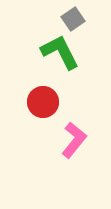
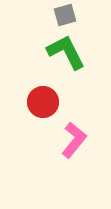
gray square: moved 8 px left, 4 px up; rotated 20 degrees clockwise
green L-shape: moved 6 px right
